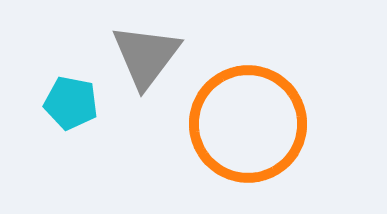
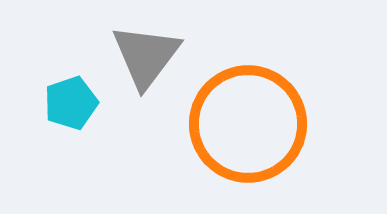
cyan pentagon: rotated 30 degrees counterclockwise
